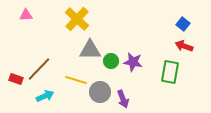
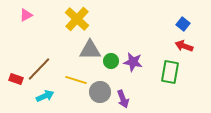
pink triangle: rotated 24 degrees counterclockwise
